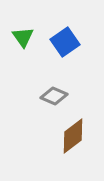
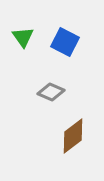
blue square: rotated 28 degrees counterclockwise
gray diamond: moved 3 px left, 4 px up
